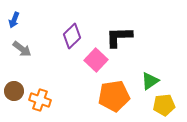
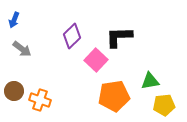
green triangle: rotated 24 degrees clockwise
